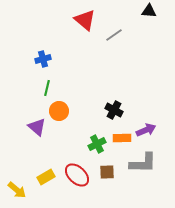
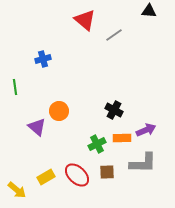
green line: moved 32 px left, 1 px up; rotated 21 degrees counterclockwise
